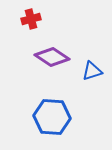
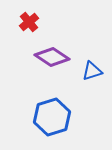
red cross: moved 2 px left, 3 px down; rotated 24 degrees counterclockwise
blue hexagon: rotated 21 degrees counterclockwise
